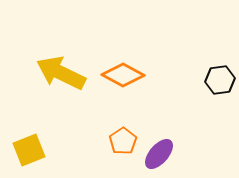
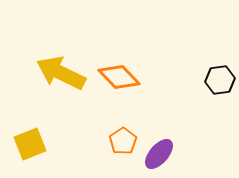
orange diamond: moved 4 px left, 2 px down; rotated 18 degrees clockwise
yellow square: moved 1 px right, 6 px up
